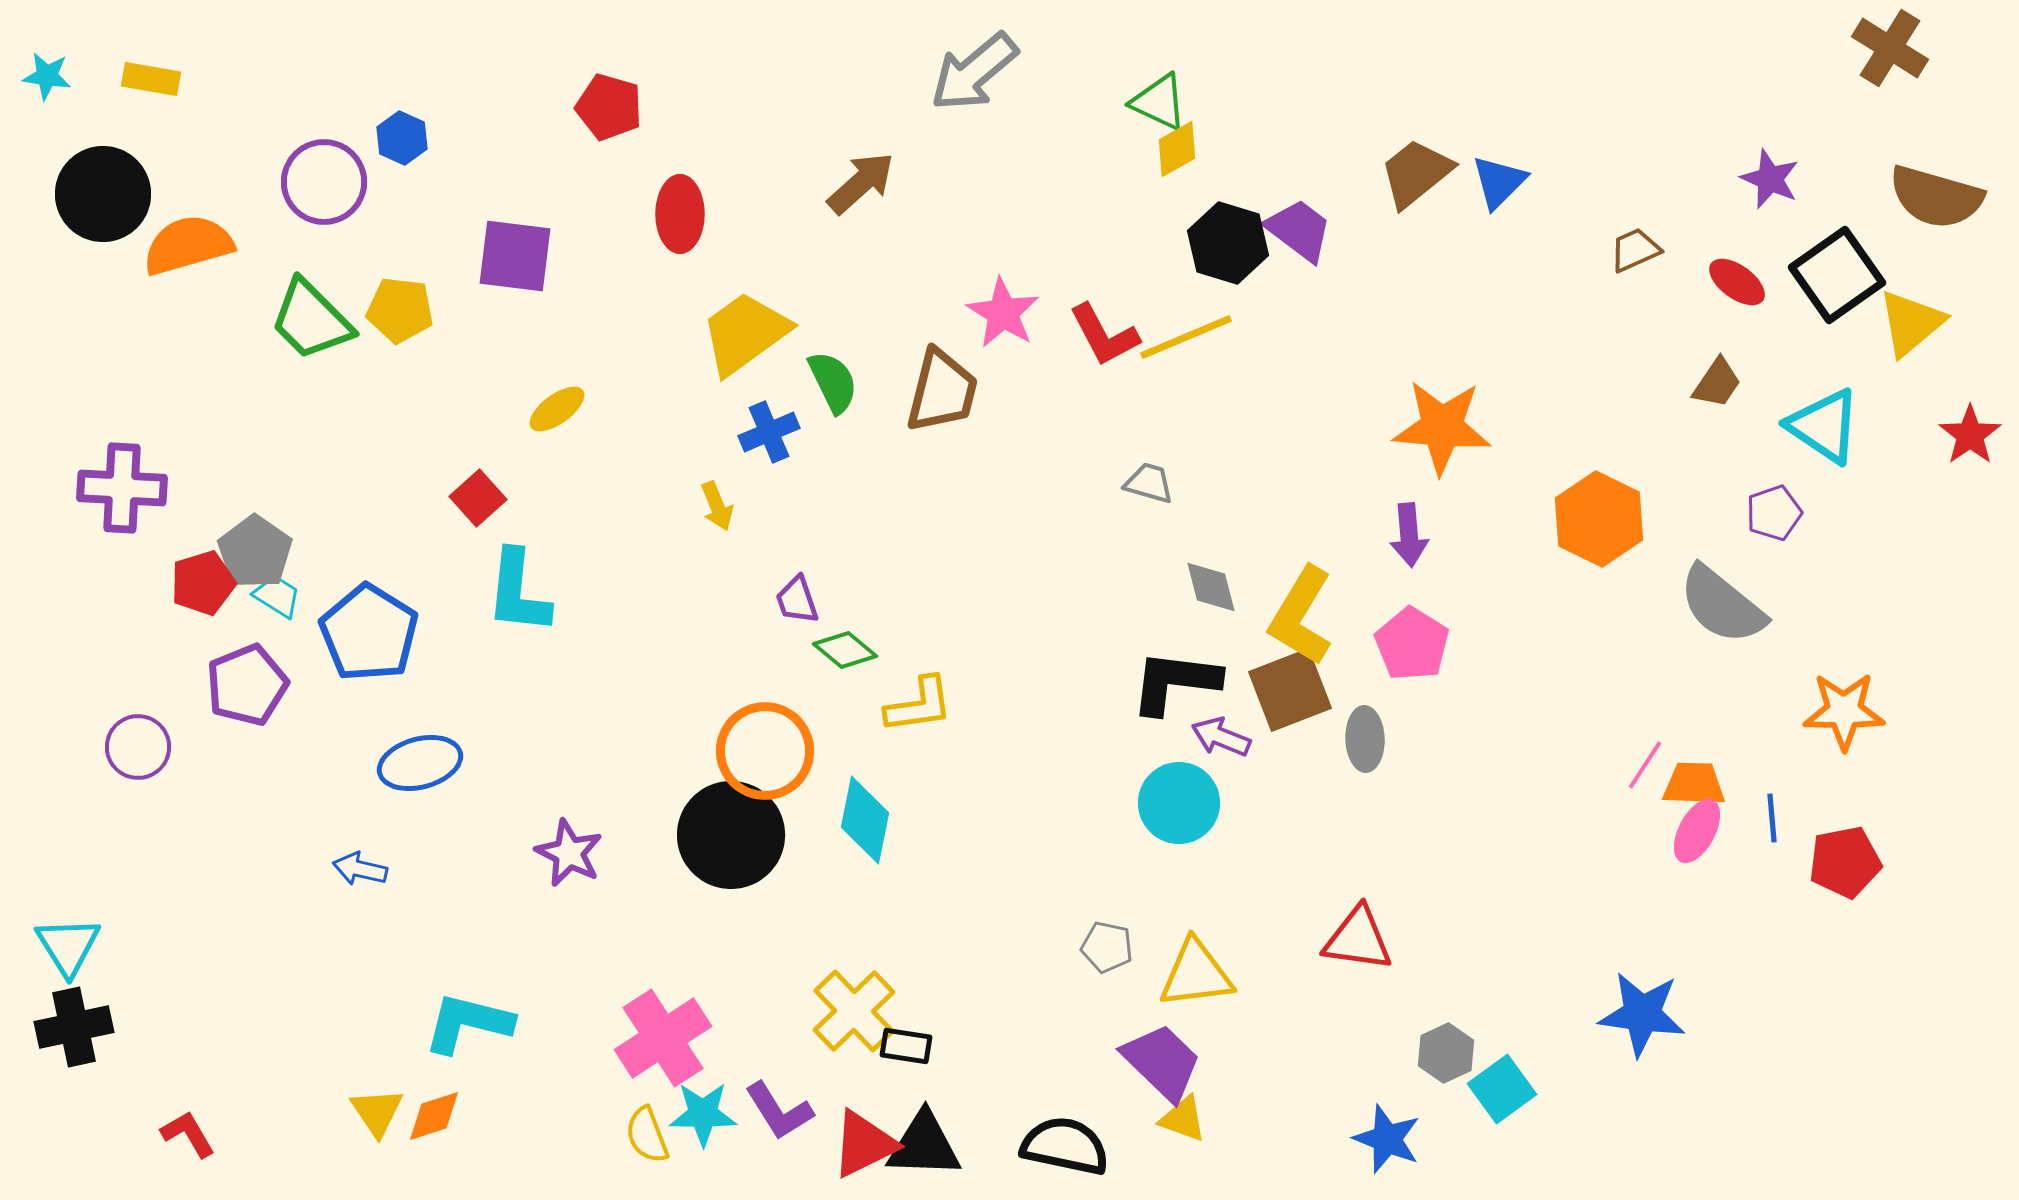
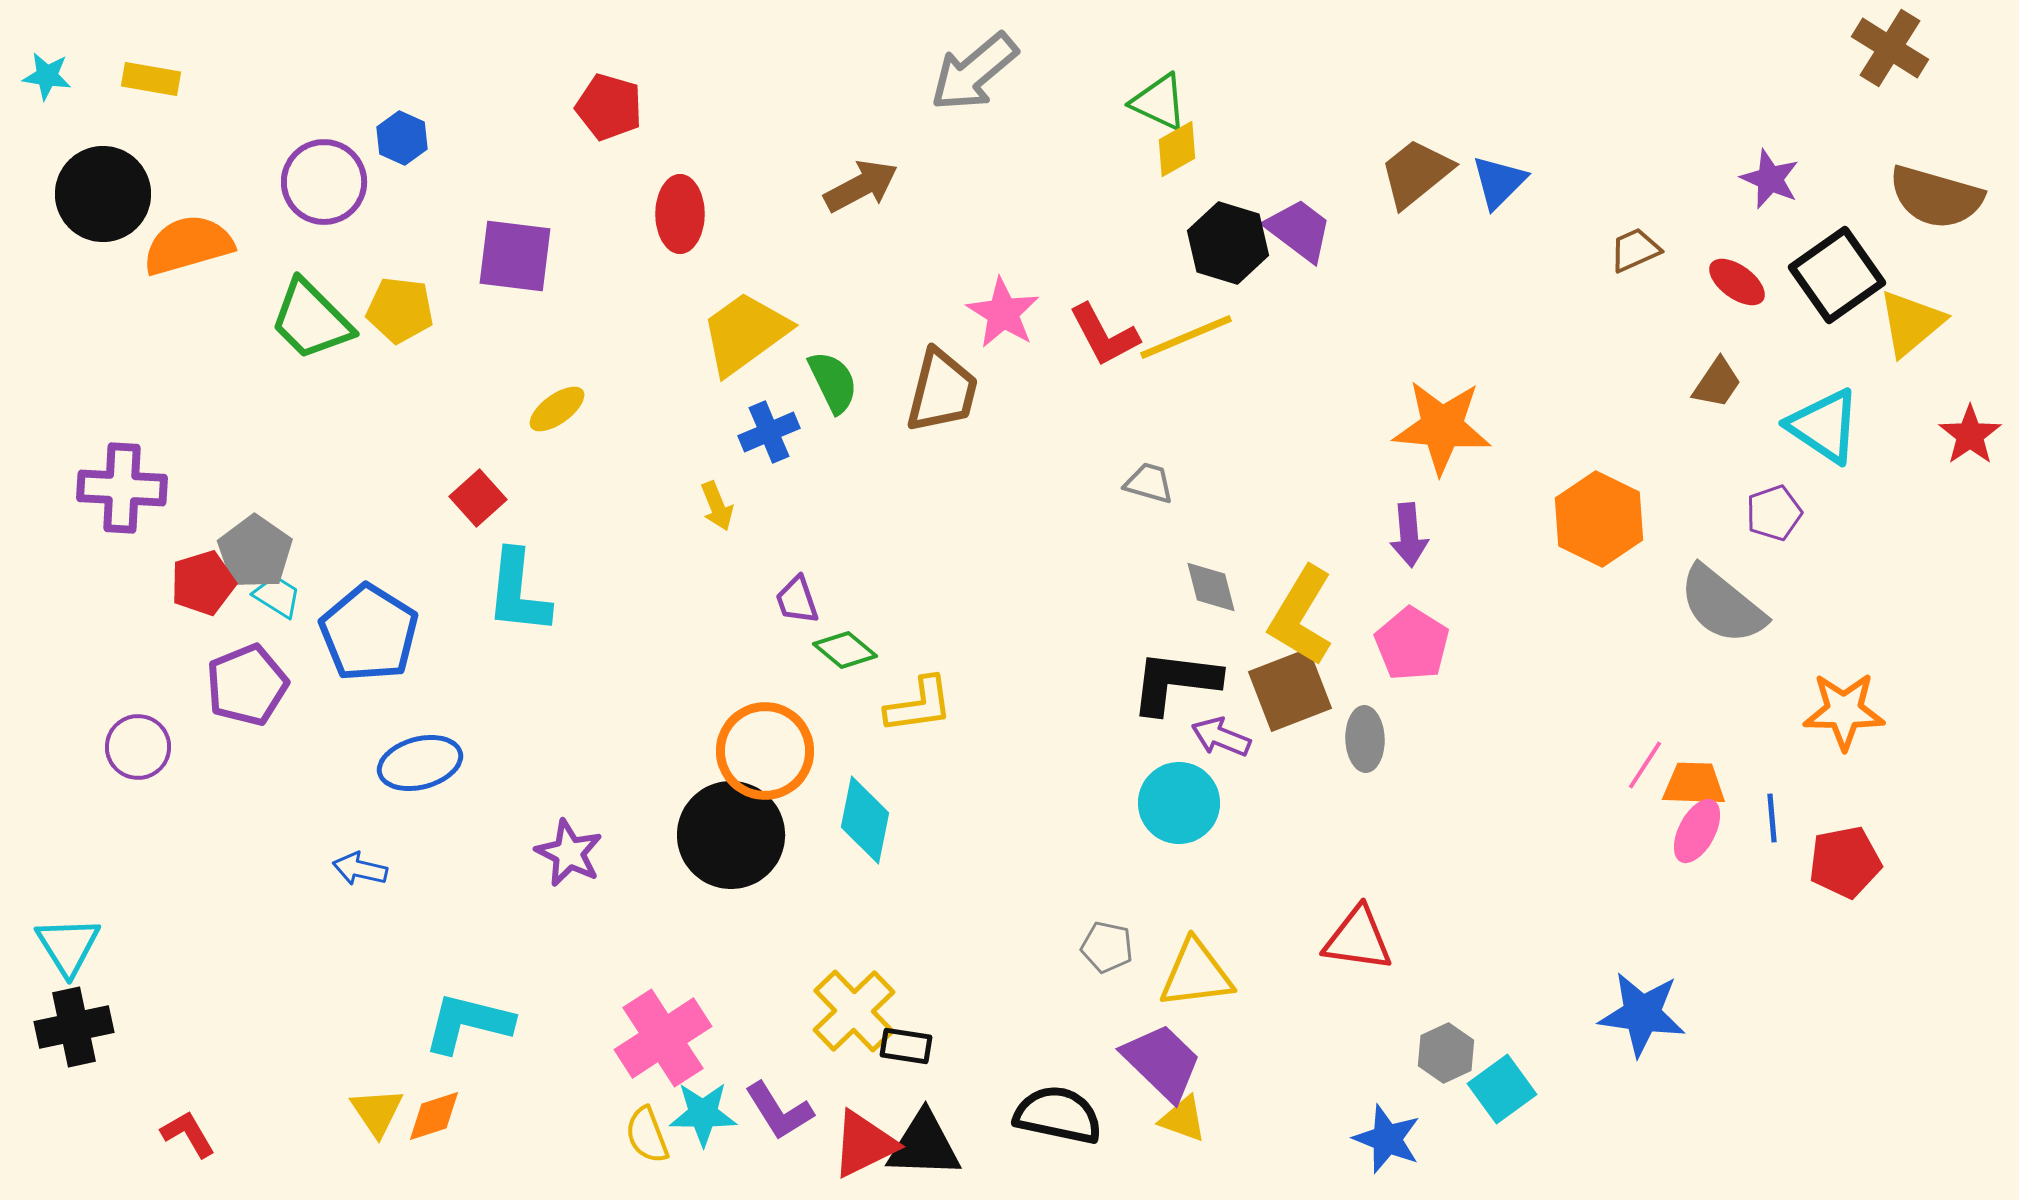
brown arrow at (861, 183): moved 3 px down; rotated 14 degrees clockwise
black semicircle at (1065, 1146): moved 7 px left, 31 px up
